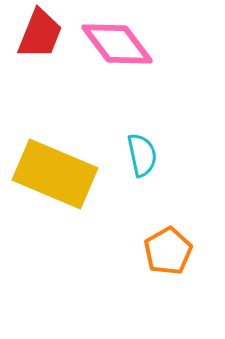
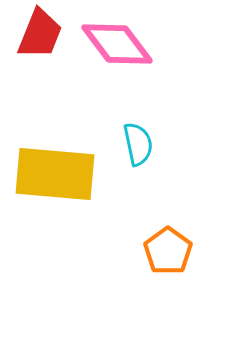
cyan semicircle: moved 4 px left, 11 px up
yellow rectangle: rotated 18 degrees counterclockwise
orange pentagon: rotated 6 degrees counterclockwise
